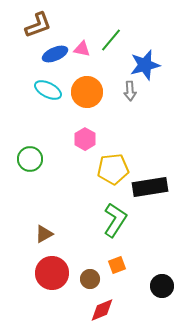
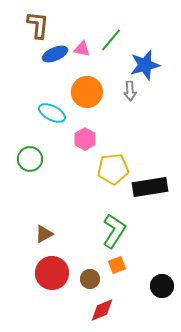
brown L-shape: rotated 64 degrees counterclockwise
cyan ellipse: moved 4 px right, 23 px down
green L-shape: moved 1 px left, 11 px down
